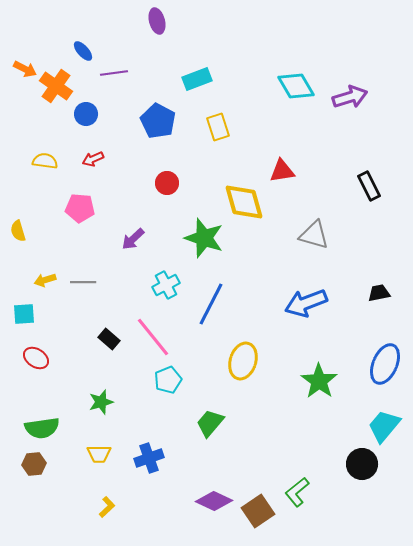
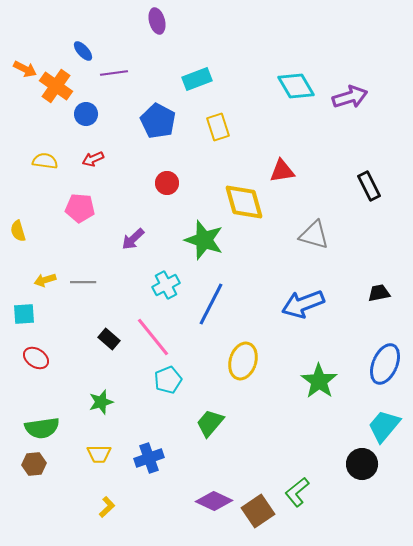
green star at (204, 238): moved 2 px down
blue arrow at (306, 303): moved 3 px left, 1 px down
